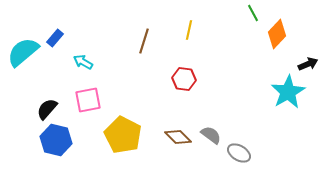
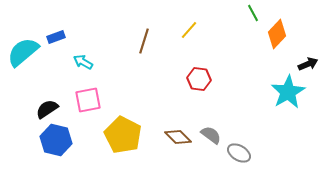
yellow line: rotated 30 degrees clockwise
blue rectangle: moved 1 px right, 1 px up; rotated 30 degrees clockwise
red hexagon: moved 15 px right
black semicircle: rotated 15 degrees clockwise
